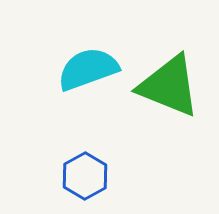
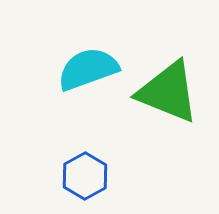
green triangle: moved 1 px left, 6 px down
